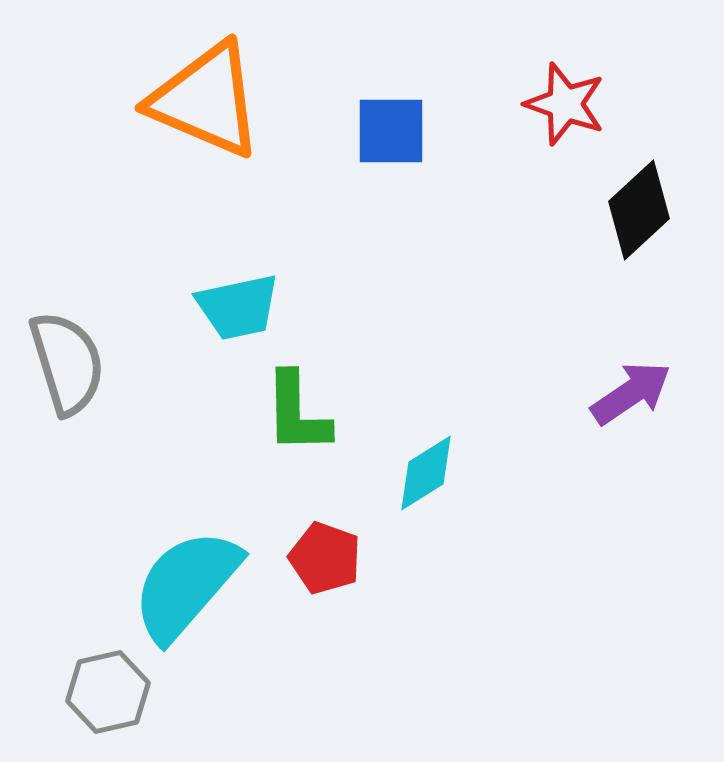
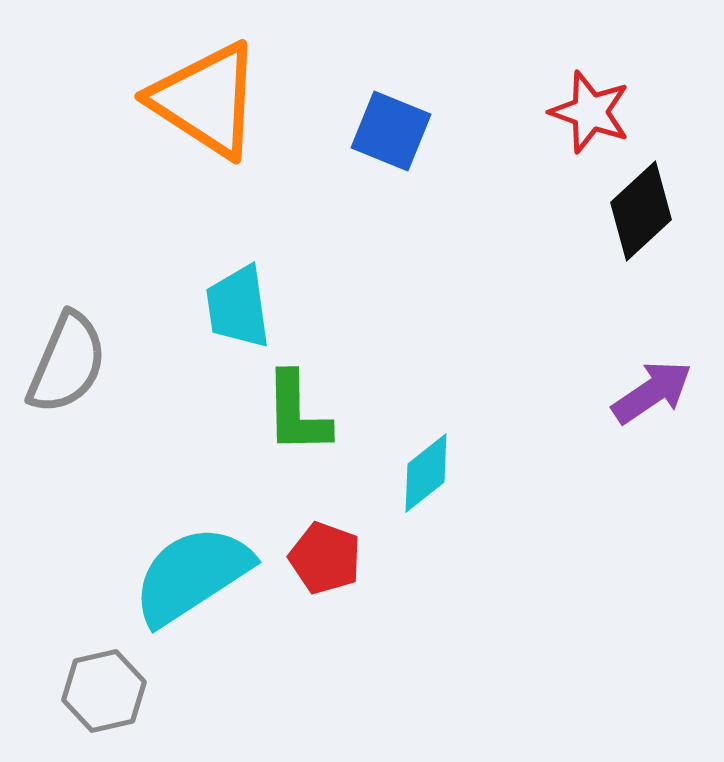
orange triangle: rotated 10 degrees clockwise
red star: moved 25 px right, 8 px down
blue square: rotated 22 degrees clockwise
black diamond: moved 2 px right, 1 px down
cyan trapezoid: rotated 94 degrees clockwise
gray semicircle: rotated 40 degrees clockwise
purple arrow: moved 21 px right, 1 px up
cyan diamond: rotated 6 degrees counterclockwise
cyan semicircle: moved 6 px right, 10 px up; rotated 16 degrees clockwise
gray hexagon: moved 4 px left, 1 px up
